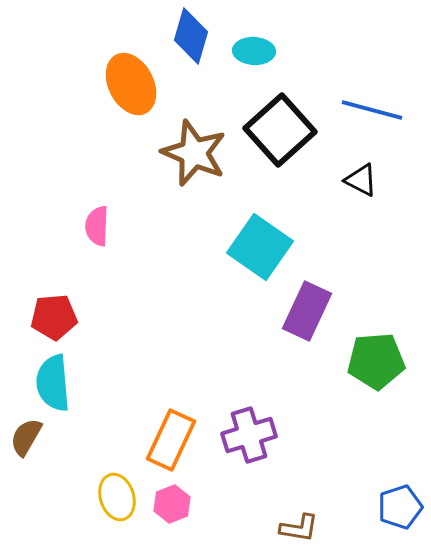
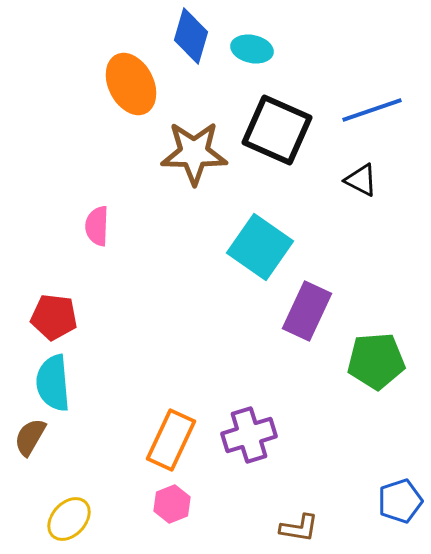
cyan ellipse: moved 2 px left, 2 px up; rotated 9 degrees clockwise
blue line: rotated 34 degrees counterclockwise
black square: moved 3 px left; rotated 24 degrees counterclockwise
brown star: rotated 22 degrees counterclockwise
red pentagon: rotated 12 degrees clockwise
brown semicircle: moved 4 px right
yellow ellipse: moved 48 px left, 22 px down; rotated 60 degrees clockwise
blue pentagon: moved 6 px up
